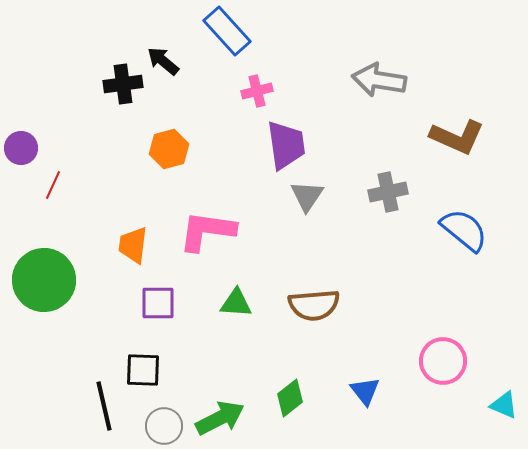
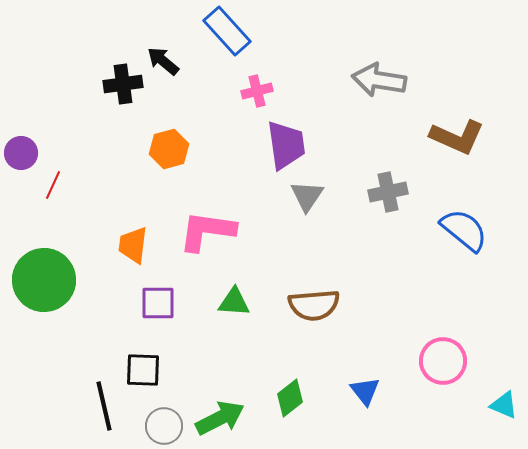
purple circle: moved 5 px down
green triangle: moved 2 px left, 1 px up
